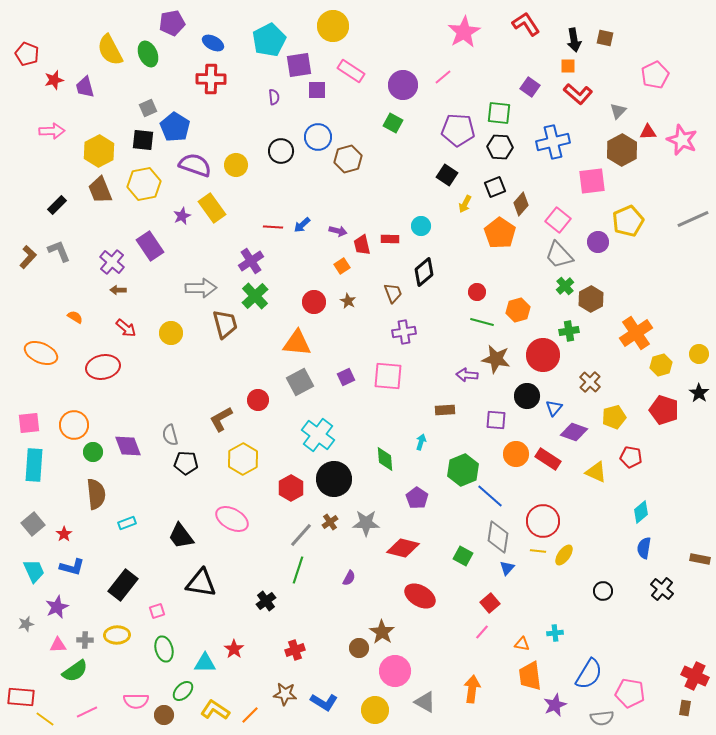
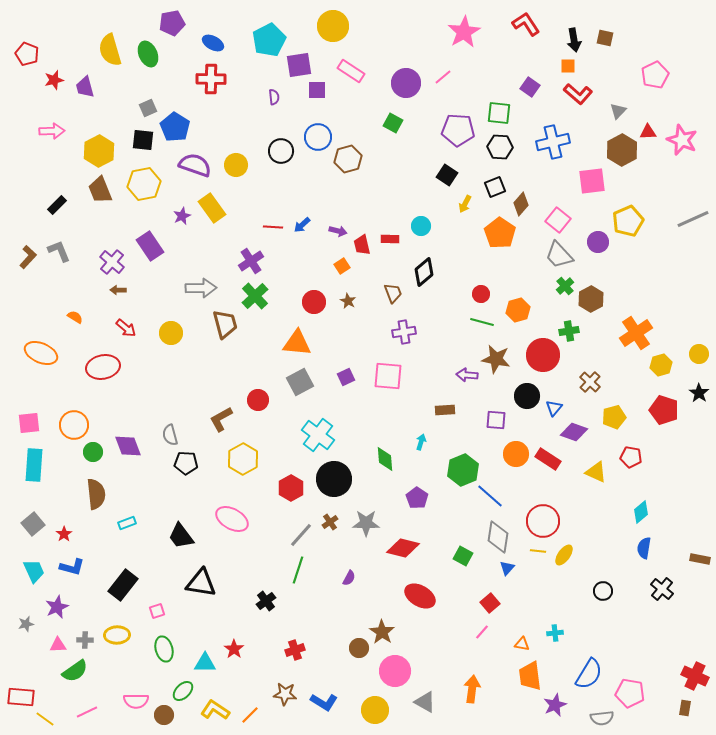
yellow semicircle at (110, 50): rotated 12 degrees clockwise
purple circle at (403, 85): moved 3 px right, 2 px up
red circle at (477, 292): moved 4 px right, 2 px down
